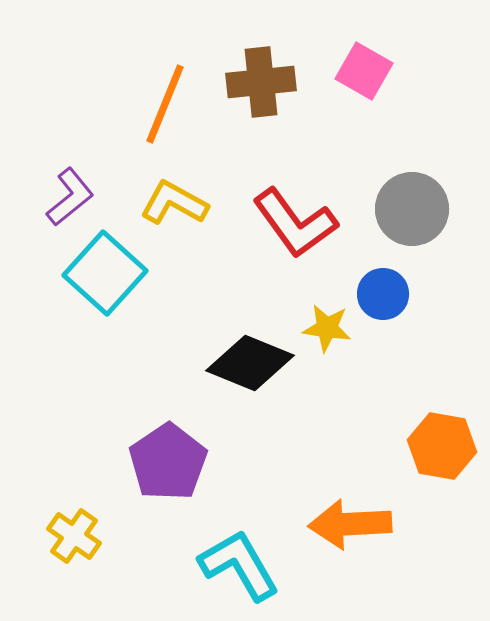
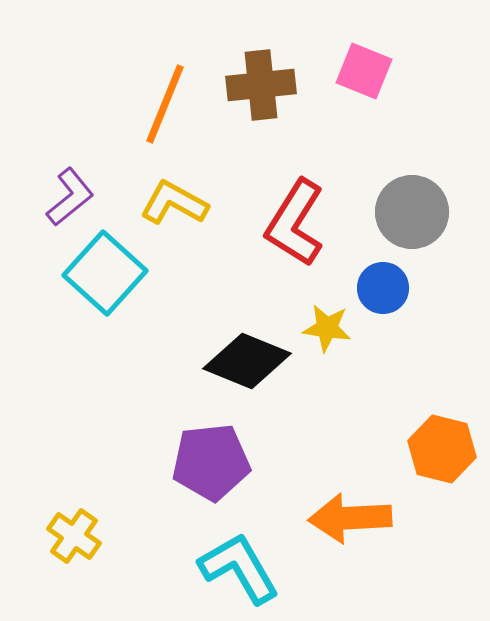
pink square: rotated 8 degrees counterclockwise
brown cross: moved 3 px down
gray circle: moved 3 px down
red L-shape: rotated 68 degrees clockwise
blue circle: moved 6 px up
black diamond: moved 3 px left, 2 px up
orange hexagon: moved 3 px down; rotated 4 degrees clockwise
purple pentagon: moved 43 px right; rotated 28 degrees clockwise
orange arrow: moved 6 px up
cyan L-shape: moved 3 px down
